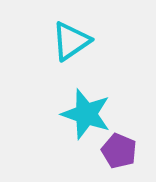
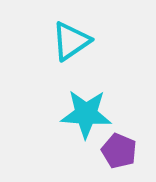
cyan star: rotated 15 degrees counterclockwise
